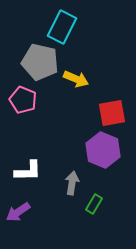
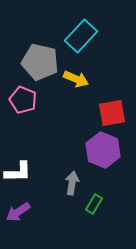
cyan rectangle: moved 19 px right, 9 px down; rotated 16 degrees clockwise
white L-shape: moved 10 px left, 1 px down
